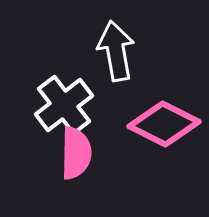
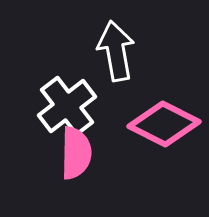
white cross: moved 3 px right, 1 px down
